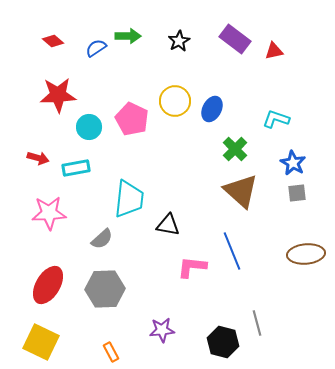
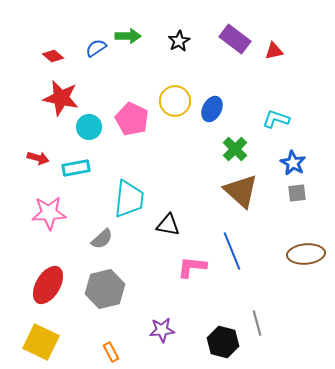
red diamond: moved 15 px down
red star: moved 3 px right, 3 px down; rotated 15 degrees clockwise
gray hexagon: rotated 12 degrees counterclockwise
